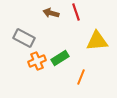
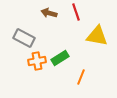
brown arrow: moved 2 px left
yellow triangle: moved 5 px up; rotated 15 degrees clockwise
orange cross: rotated 12 degrees clockwise
